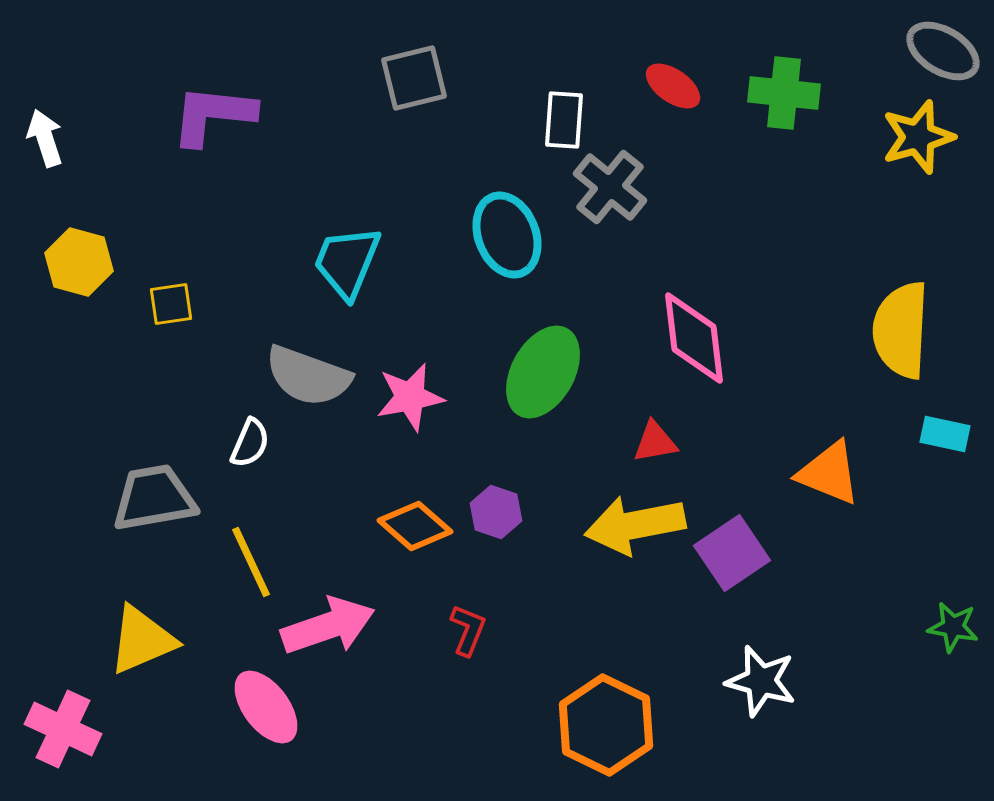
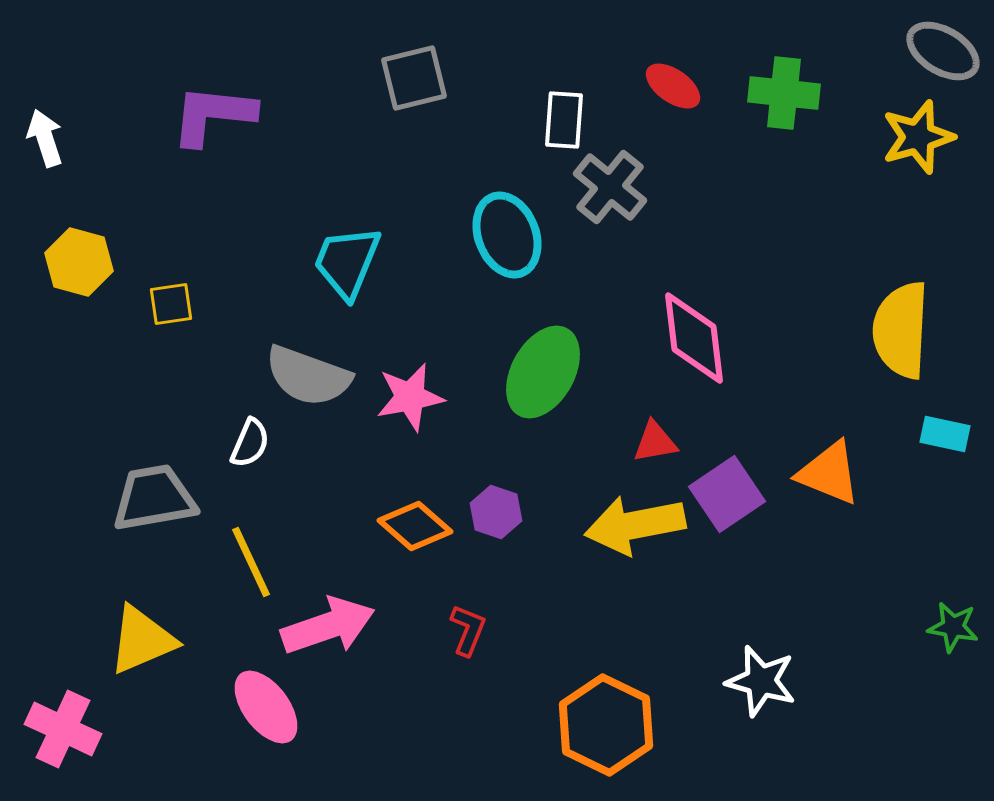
purple square: moved 5 px left, 59 px up
